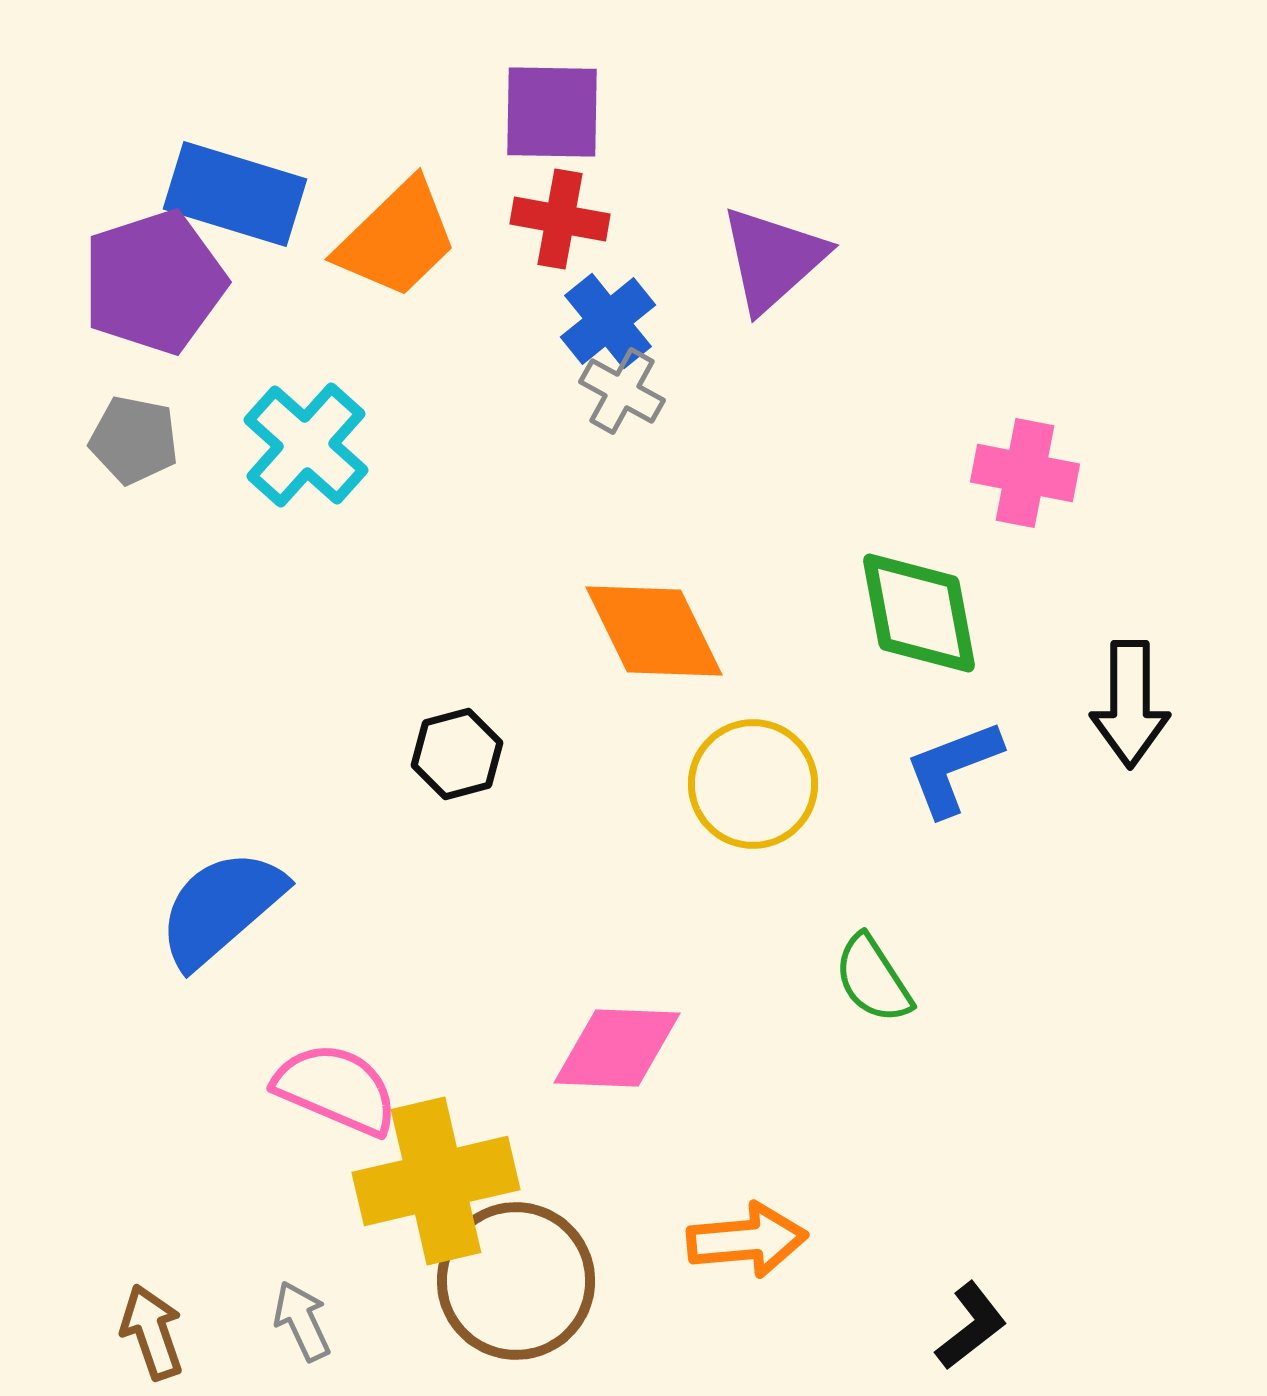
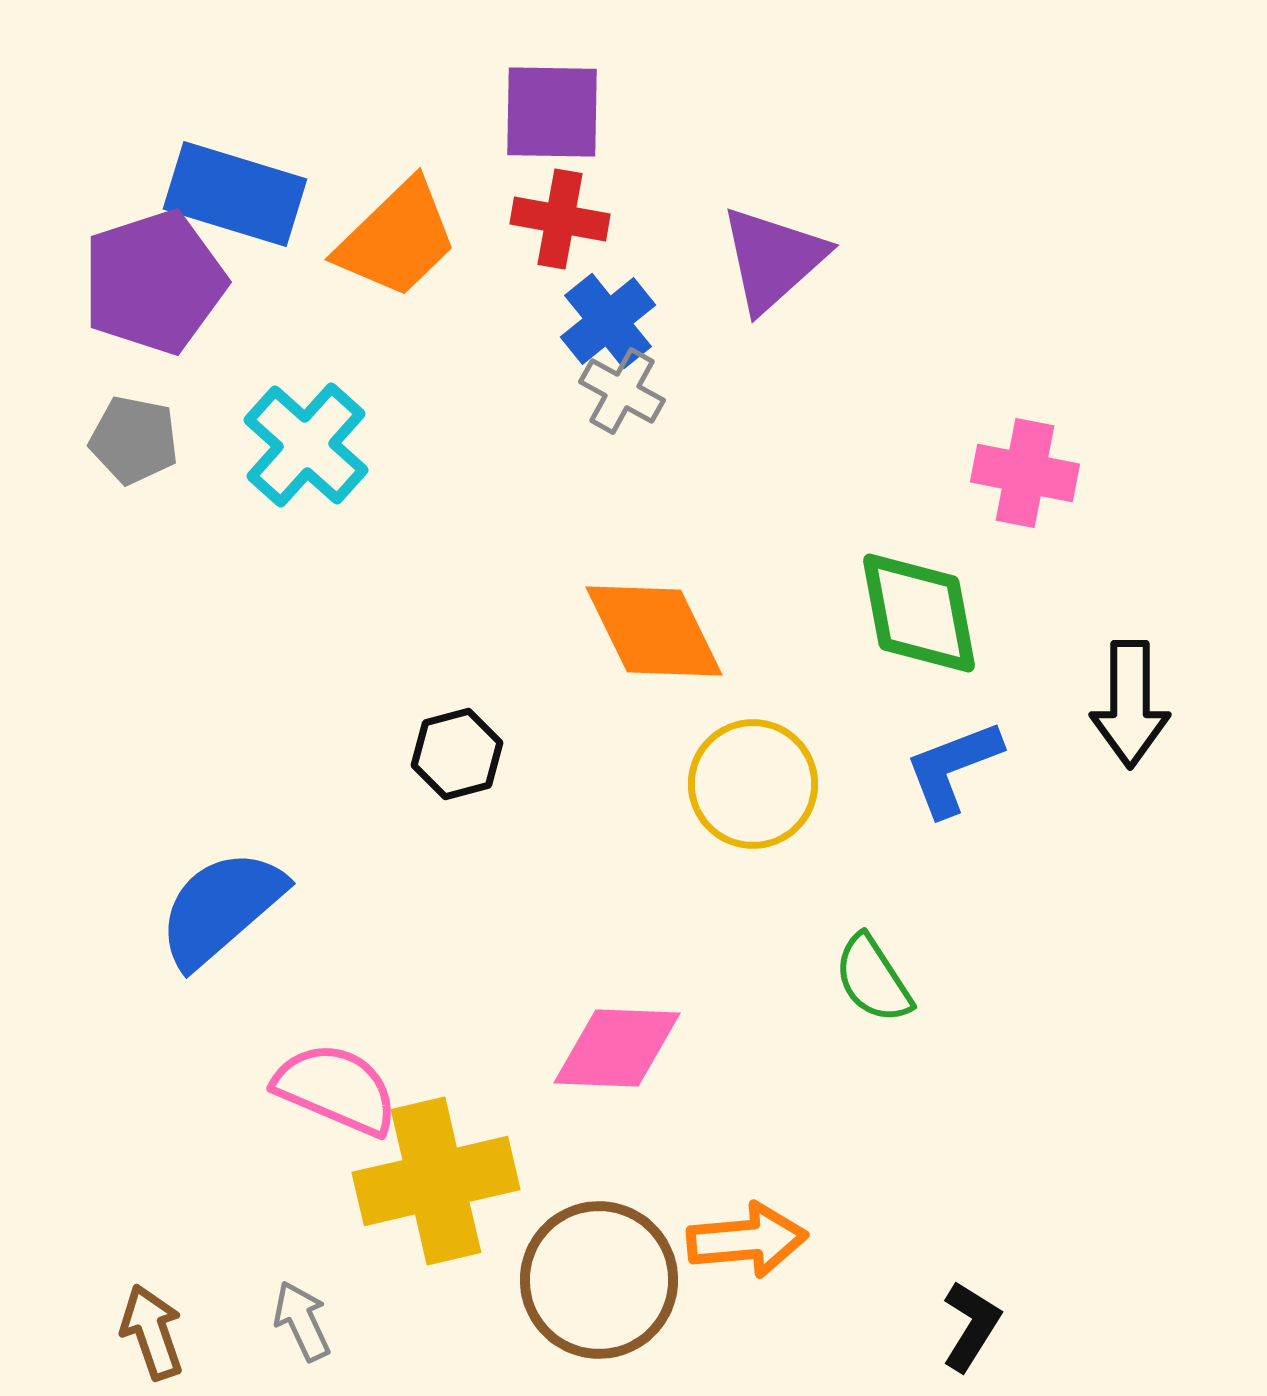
brown circle: moved 83 px right, 1 px up
black L-shape: rotated 20 degrees counterclockwise
